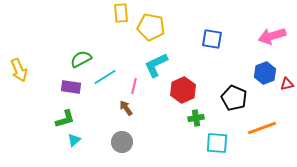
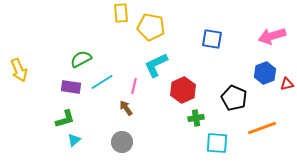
cyan line: moved 3 px left, 5 px down
